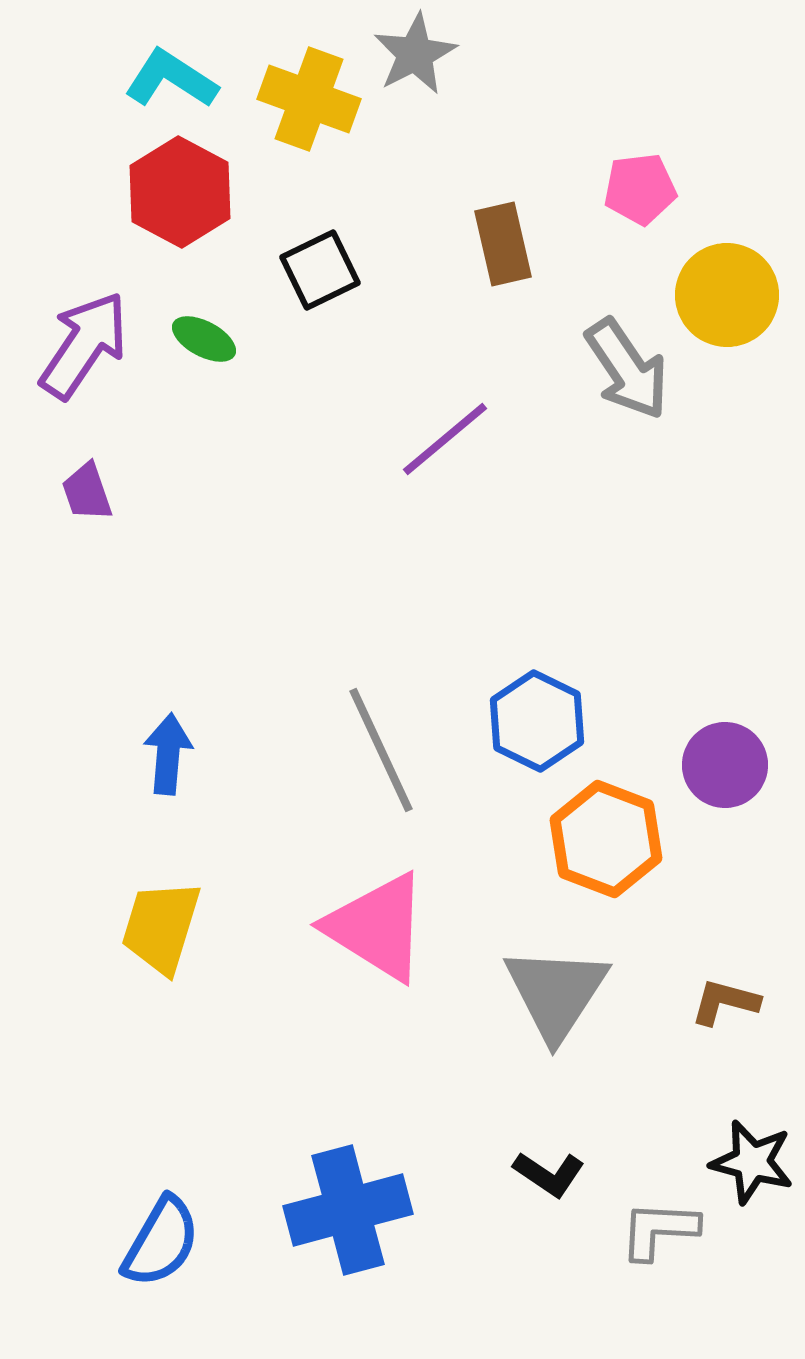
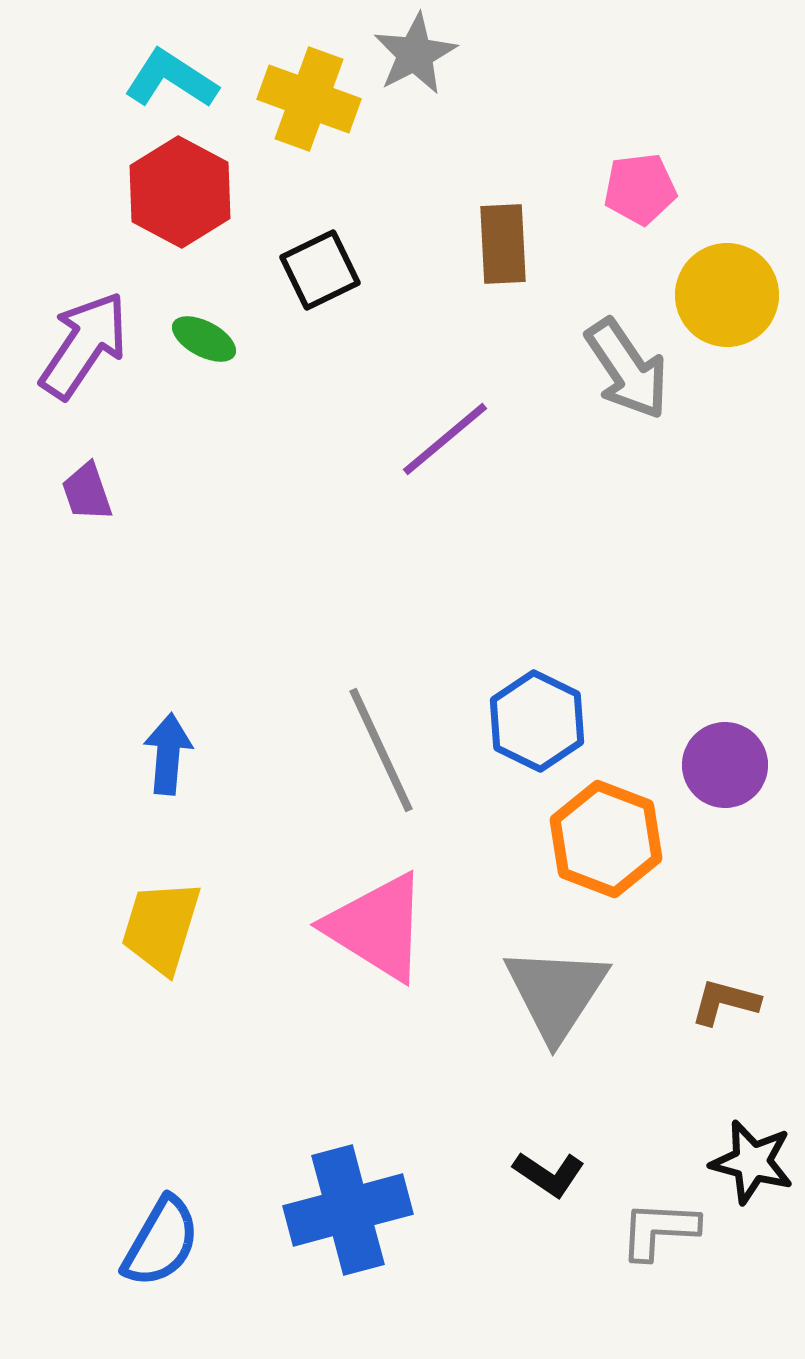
brown rectangle: rotated 10 degrees clockwise
